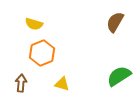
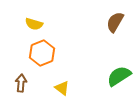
yellow triangle: moved 4 px down; rotated 21 degrees clockwise
